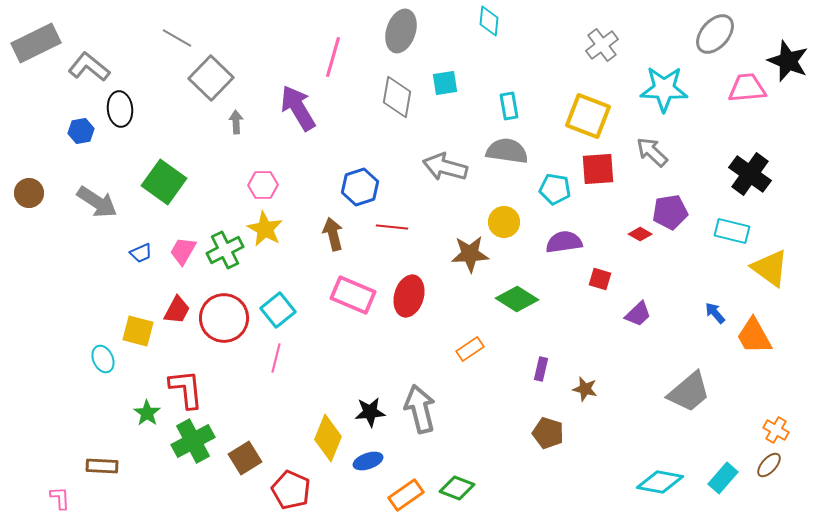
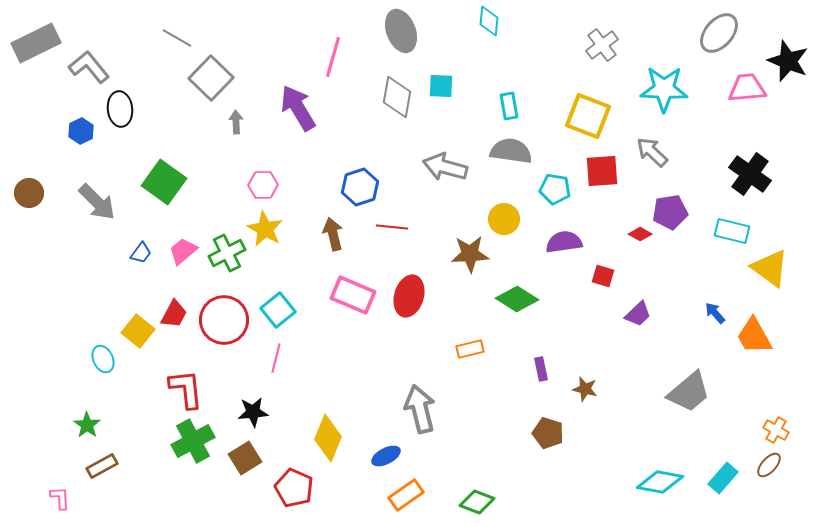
gray ellipse at (401, 31): rotated 39 degrees counterclockwise
gray ellipse at (715, 34): moved 4 px right, 1 px up
gray L-shape at (89, 67): rotated 12 degrees clockwise
cyan square at (445, 83): moved 4 px left, 3 px down; rotated 12 degrees clockwise
blue hexagon at (81, 131): rotated 15 degrees counterclockwise
gray semicircle at (507, 151): moved 4 px right
red square at (598, 169): moved 4 px right, 2 px down
gray arrow at (97, 202): rotated 12 degrees clockwise
yellow circle at (504, 222): moved 3 px up
green cross at (225, 250): moved 2 px right, 3 px down
pink trapezoid at (183, 251): rotated 20 degrees clockwise
blue trapezoid at (141, 253): rotated 30 degrees counterclockwise
red square at (600, 279): moved 3 px right, 3 px up
red trapezoid at (177, 310): moved 3 px left, 4 px down
red circle at (224, 318): moved 2 px down
yellow square at (138, 331): rotated 24 degrees clockwise
orange rectangle at (470, 349): rotated 20 degrees clockwise
purple rectangle at (541, 369): rotated 25 degrees counterclockwise
black star at (370, 412): moved 117 px left
green star at (147, 413): moved 60 px left, 12 px down
blue ellipse at (368, 461): moved 18 px right, 5 px up; rotated 8 degrees counterclockwise
brown rectangle at (102, 466): rotated 32 degrees counterclockwise
green diamond at (457, 488): moved 20 px right, 14 px down
red pentagon at (291, 490): moved 3 px right, 2 px up
